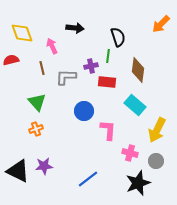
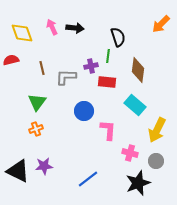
pink arrow: moved 19 px up
green triangle: rotated 18 degrees clockwise
